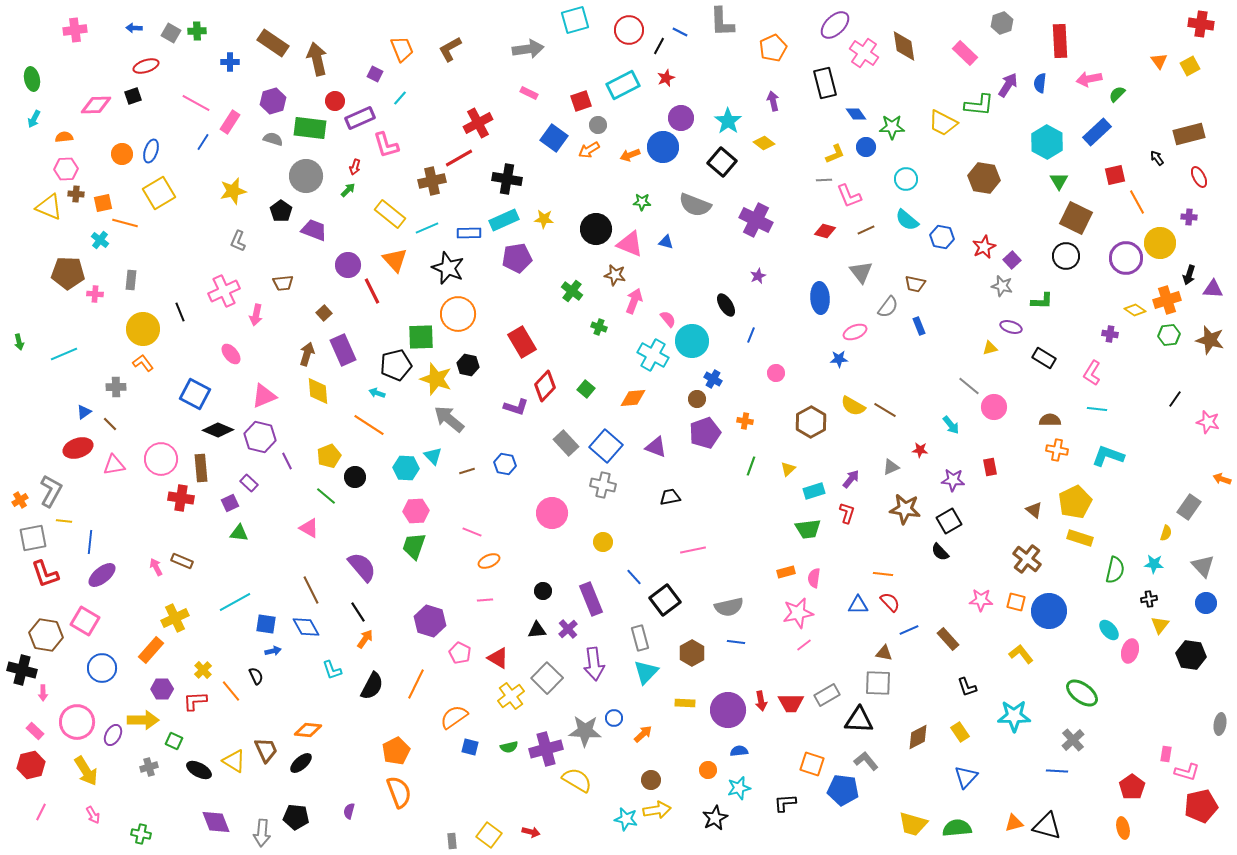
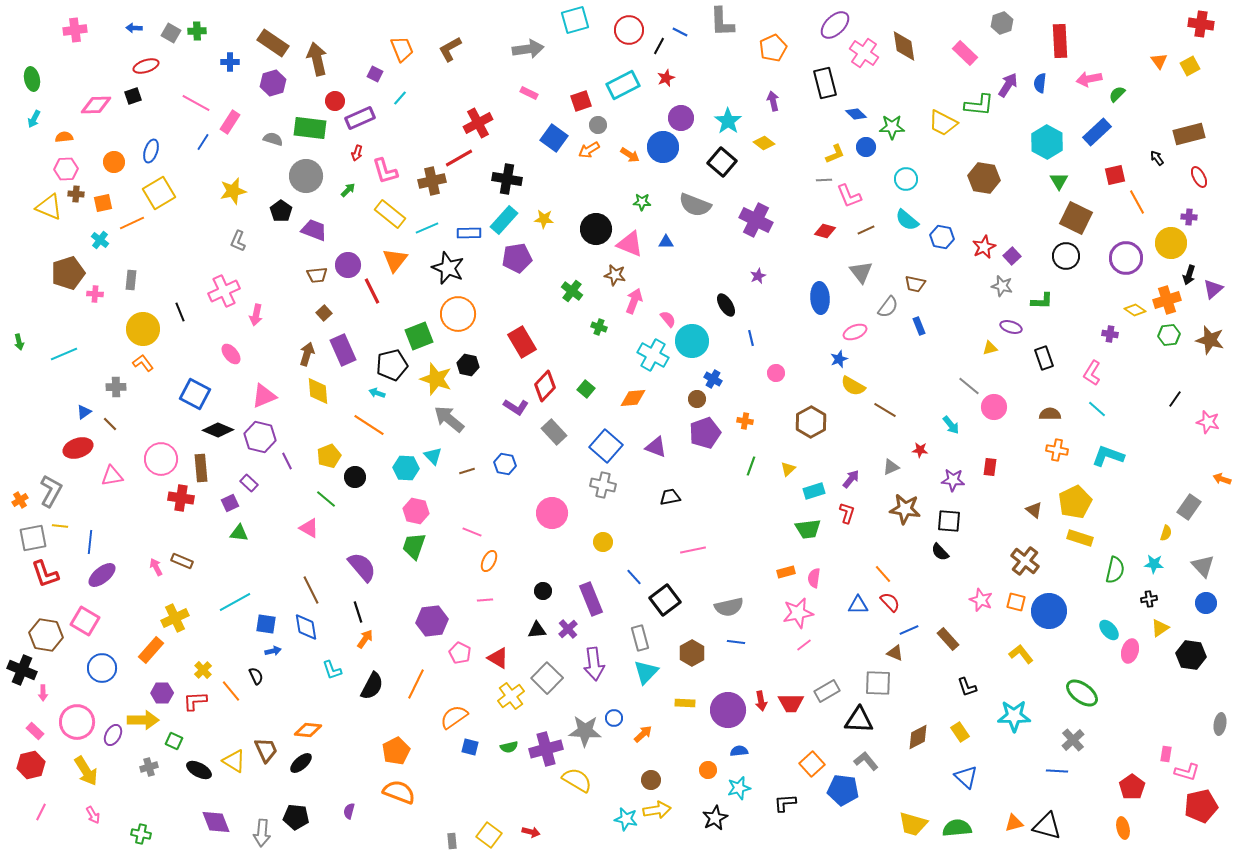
purple hexagon at (273, 101): moved 18 px up
blue diamond at (856, 114): rotated 10 degrees counterclockwise
pink L-shape at (386, 145): moved 1 px left, 26 px down
orange circle at (122, 154): moved 8 px left, 8 px down
orange arrow at (630, 155): rotated 126 degrees counterclockwise
red arrow at (355, 167): moved 2 px right, 14 px up
cyan rectangle at (504, 220): rotated 24 degrees counterclockwise
orange line at (125, 223): moved 7 px right; rotated 40 degrees counterclockwise
blue triangle at (666, 242): rotated 14 degrees counterclockwise
yellow circle at (1160, 243): moved 11 px right
orange triangle at (395, 260): rotated 20 degrees clockwise
purple square at (1012, 260): moved 4 px up
brown pentagon at (68, 273): rotated 20 degrees counterclockwise
brown trapezoid at (283, 283): moved 34 px right, 8 px up
purple triangle at (1213, 289): rotated 45 degrees counterclockwise
blue line at (751, 335): moved 3 px down; rotated 35 degrees counterclockwise
green square at (421, 337): moved 2 px left, 1 px up; rotated 20 degrees counterclockwise
black rectangle at (1044, 358): rotated 40 degrees clockwise
blue star at (839, 359): rotated 18 degrees counterclockwise
black pentagon at (396, 365): moved 4 px left
yellow semicircle at (853, 406): moved 20 px up
purple L-shape at (516, 407): rotated 15 degrees clockwise
cyan line at (1097, 409): rotated 36 degrees clockwise
brown semicircle at (1050, 420): moved 6 px up
gray rectangle at (566, 443): moved 12 px left, 11 px up
pink triangle at (114, 465): moved 2 px left, 11 px down
red rectangle at (990, 467): rotated 18 degrees clockwise
green line at (326, 496): moved 3 px down
pink hexagon at (416, 511): rotated 15 degrees clockwise
yellow line at (64, 521): moved 4 px left, 5 px down
black square at (949, 521): rotated 35 degrees clockwise
brown cross at (1027, 559): moved 2 px left, 2 px down
orange ellipse at (489, 561): rotated 40 degrees counterclockwise
orange line at (883, 574): rotated 42 degrees clockwise
pink star at (981, 600): rotated 20 degrees clockwise
black line at (358, 612): rotated 15 degrees clockwise
purple hexagon at (430, 621): moved 2 px right; rotated 24 degrees counterclockwise
yellow triangle at (1160, 625): moved 3 px down; rotated 18 degrees clockwise
blue diamond at (306, 627): rotated 20 degrees clockwise
brown triangle at (884, 653): moved 11 px right; rotated 12 degrees clockwise
black cross at (22, 670): rotated 8 degrees clockwise
purple hexagon at (162, 689): moved 4 px down
gray rectangle at (827, 695): moved 4 px up
orange square at (812, 764): rotated 30 degrees clockwise
blue triangle at (966, 777): rotated 30 degrees counterclockwise
orange semicircle at (399, 792): rotated 48 degrees counterclockwise
